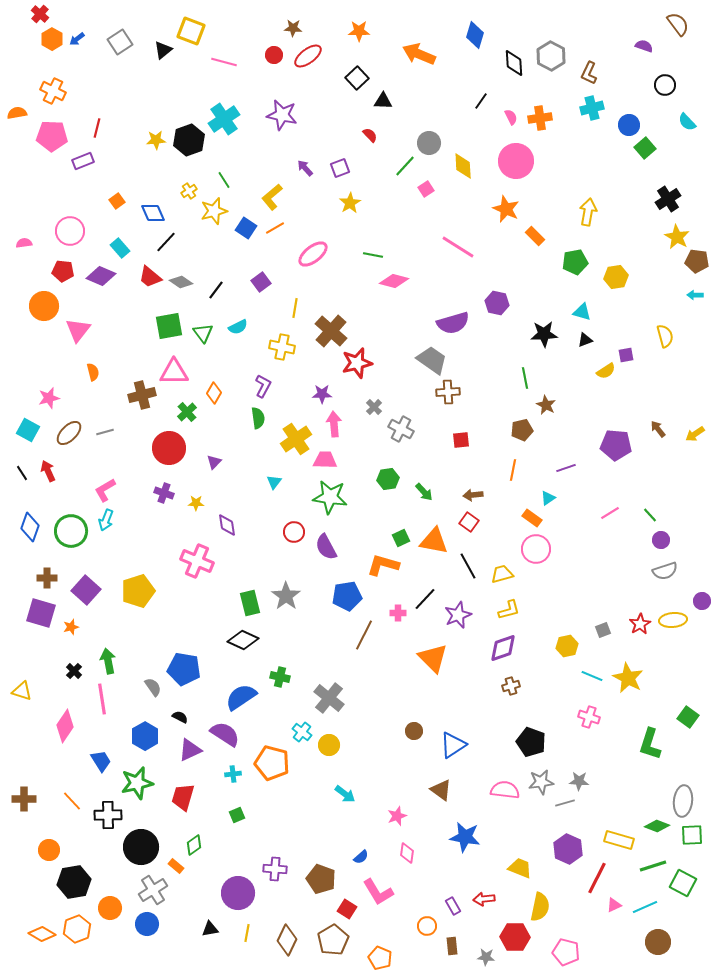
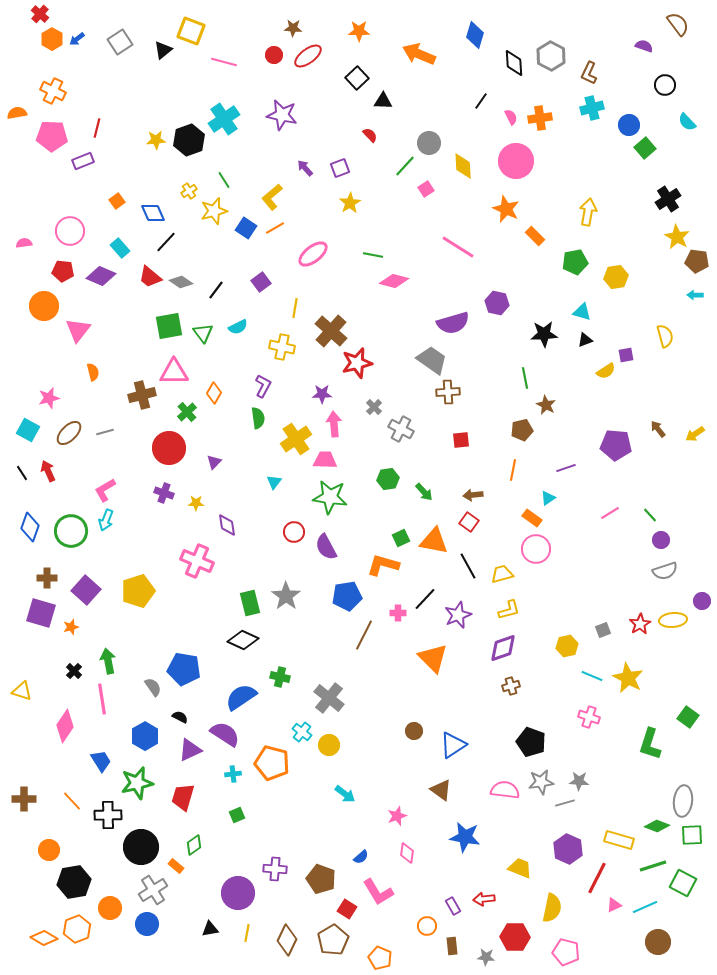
yellow semicircle at (540, 907): moved 12 px right, 1 px down
orange diamond at (42, 934): moved 2 px right, 4 px down
